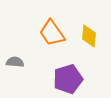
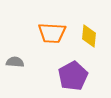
orange trapezoid: rotated 52 degrees counterclockwise
purple pentagon: moved 5 px right, 3 px up; rotated 12 degrees counterclockwise
